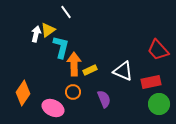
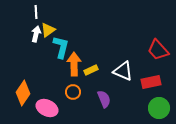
white line: moved 30 px left; rotated 32 degrees clockwise
yellow rectangle: moved 1 px right
green circle: moved 4 px down
pink ellipse: moved 6 px left
